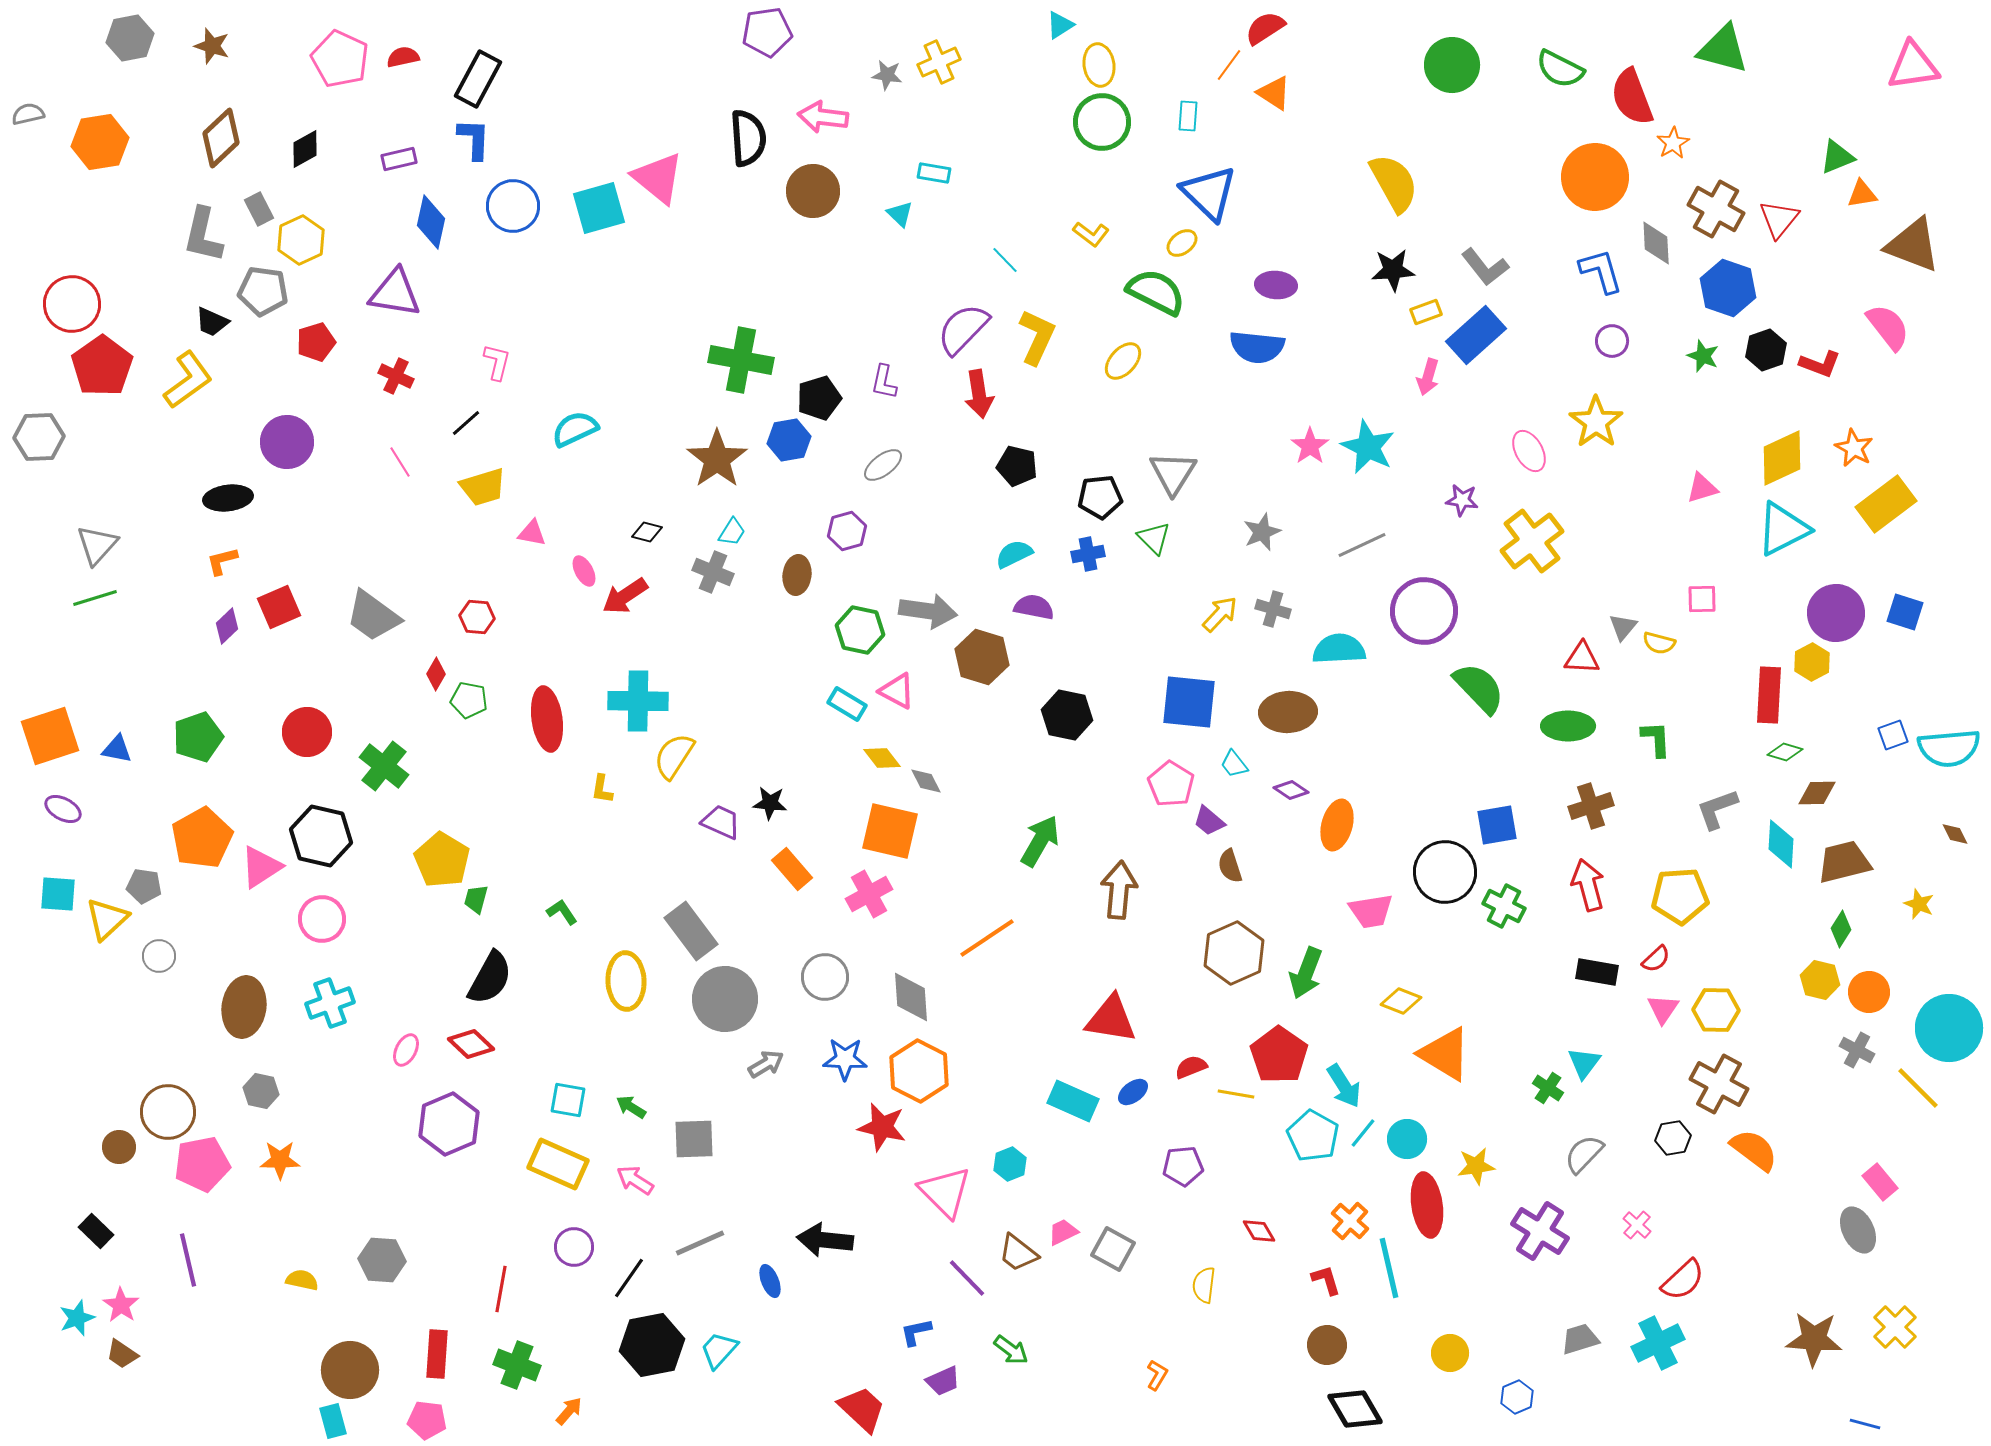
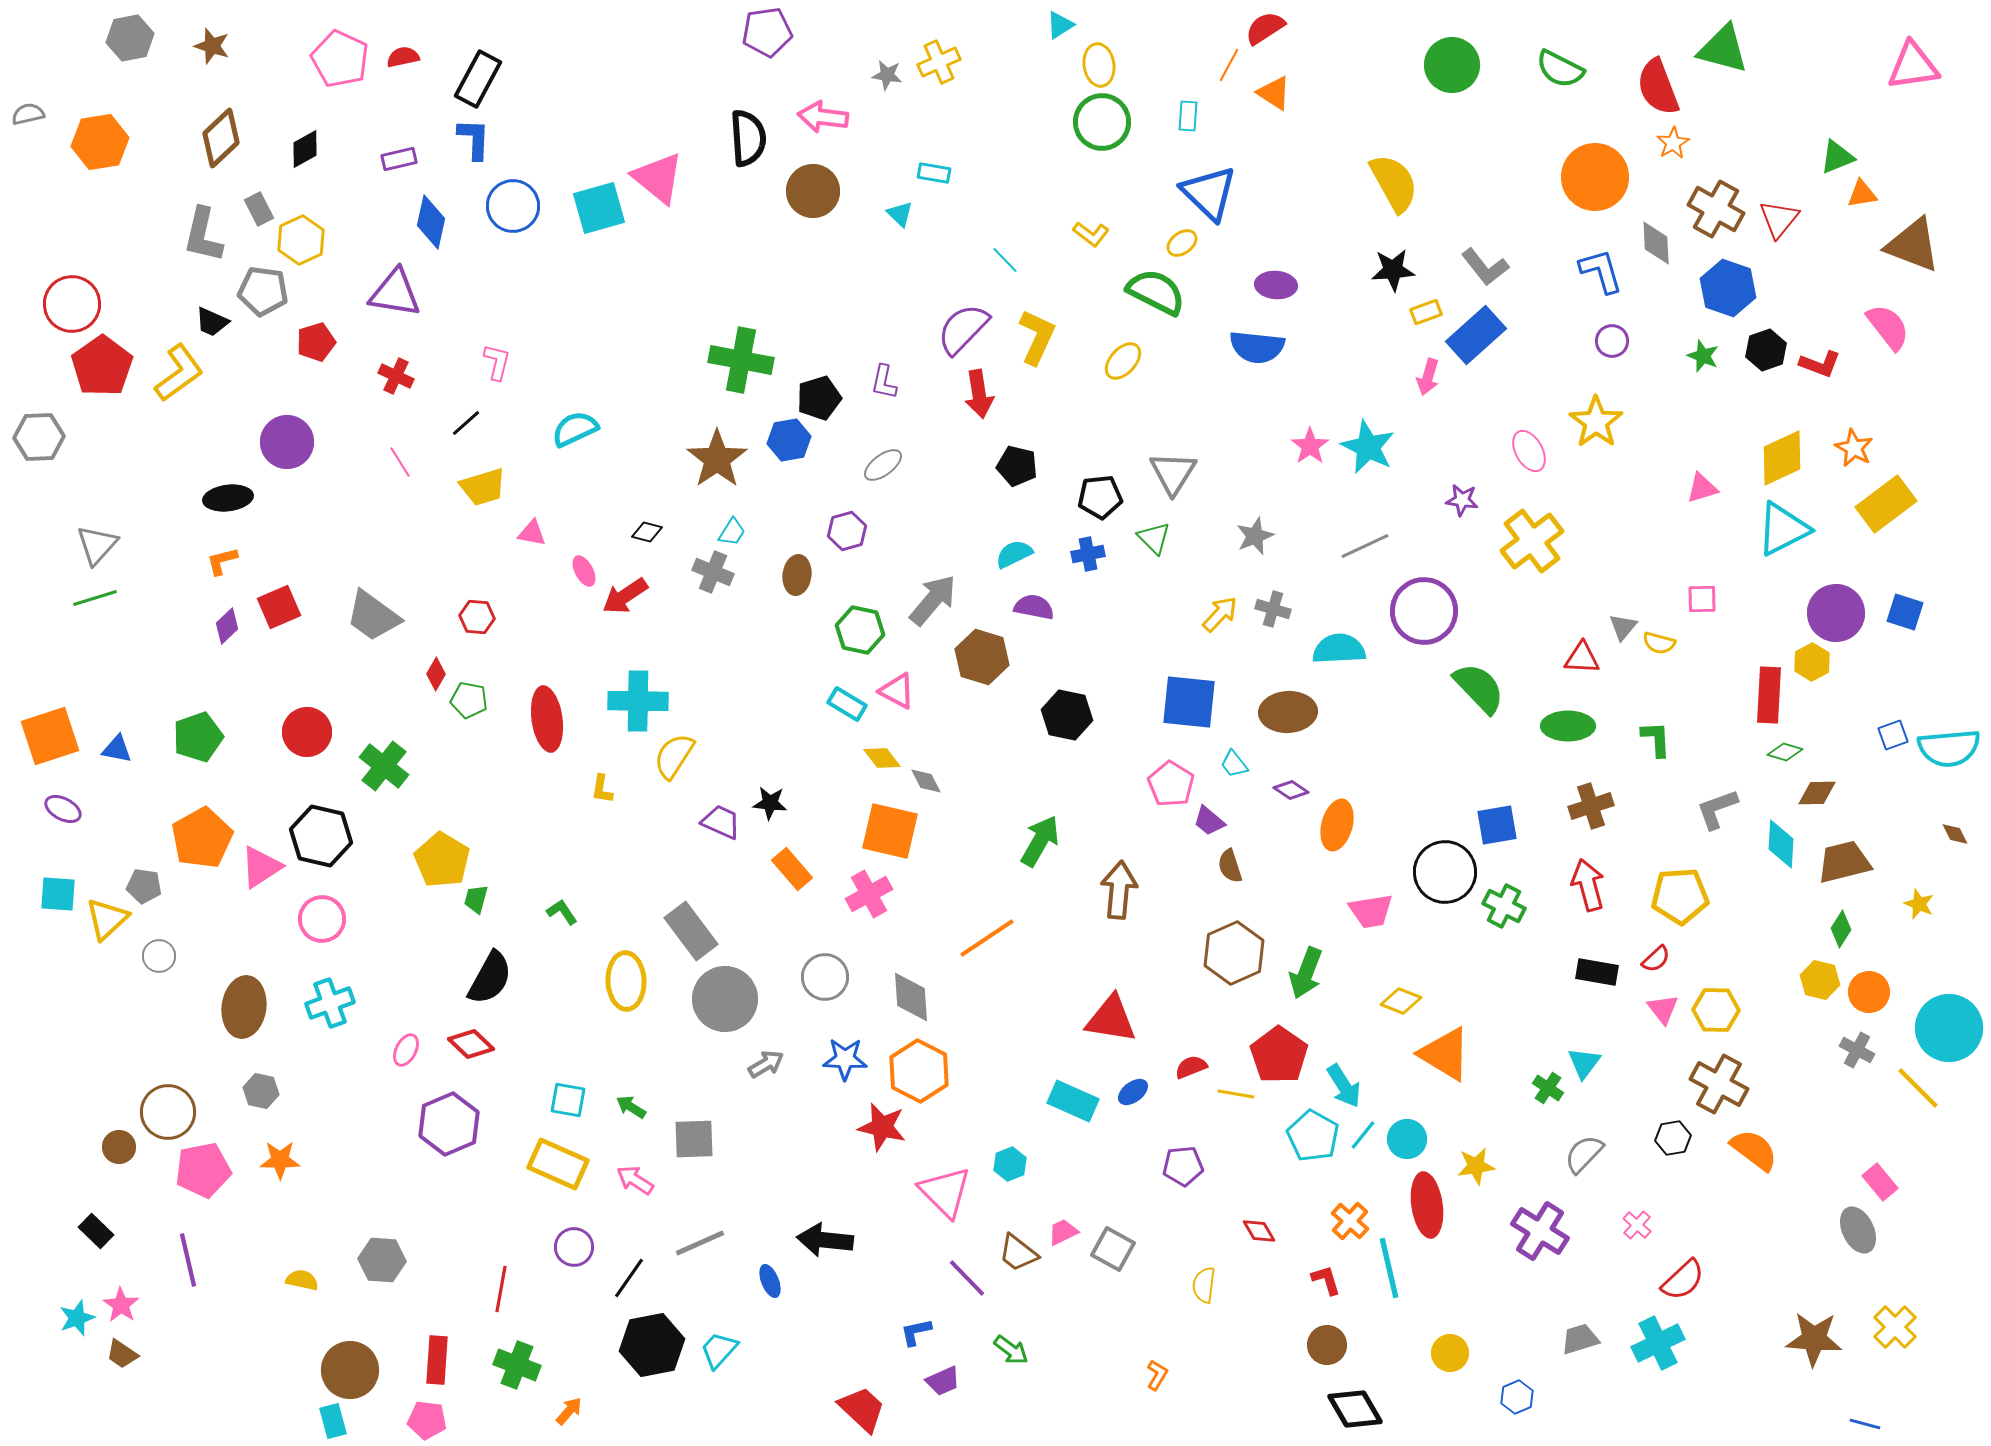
orange line at (1229, 65): rotated 8 degrees counterclockwise
red semicircle at (1632, 97): moved 26 px right, 10 px up
yellow L-shape at (188, 380): moved 9 px left, 7 px up
gray star at (1262, 532): moved 7 px left, 4 px down
gray line at (1362, 545): moved 3 px right, 1 px down
gray arrow at (928, 611): moved 5 px right, 11 px up; rotated 58 degrees counterclockwise
pink triangle at (1663, 1009): rotated 12 degrees counterclockwise
cyan line at (1363, 1133): moved 2 px down
pink pentagon at (202, 1164): moved 1 px right, 6 px down
red rectangle at (437, 1354): moved 6 px down
